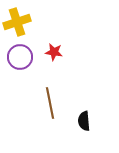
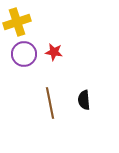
purple circle: moved 4 px right, 3 px up
black semicircle: moved 21 px up
